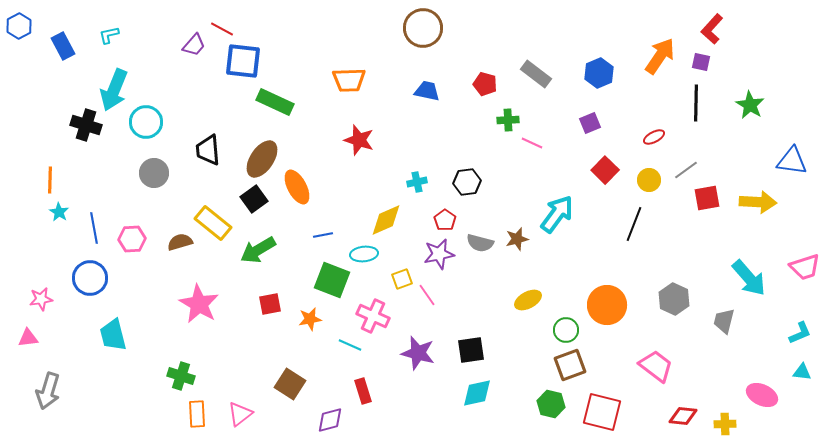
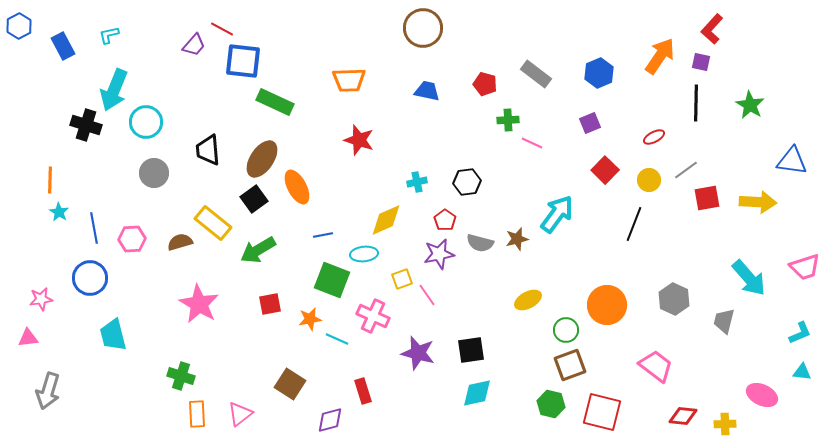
cyan line at (350, 345): moved 13 px left, 6 px up
